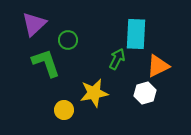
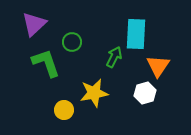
green circle: moved 4 px right, 2 px down
green arrow: moved 3 px left, 2 px up
orange triangle: rotated 30 degrees counterclockwise
